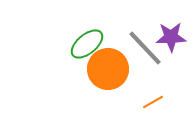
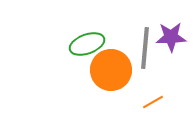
green ellipse: rotated 20 degrees clockwise
gray line: rotated 48 degrees clockwise
orange circle: moved 3 px right, 1 px down
